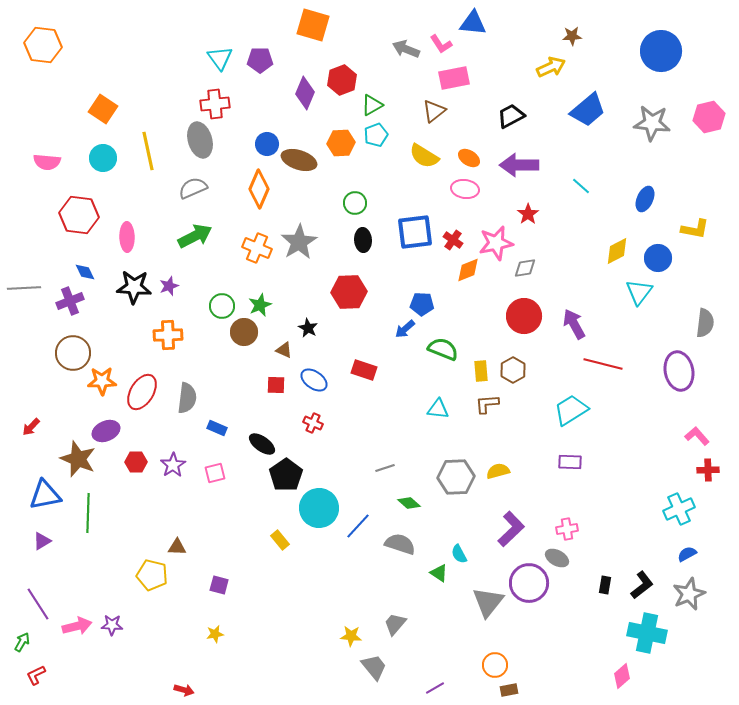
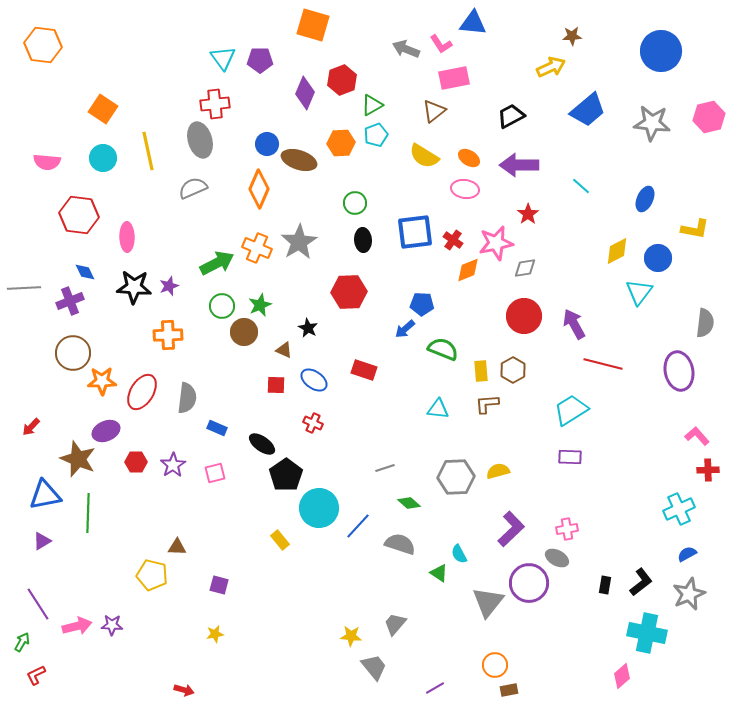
cyan triangle at (220, 58): moved 3 px right
green arrow at (195, 236): moved 22 px right, 27 px down
purple rectangle at (570, 462): moved 5 px up
black L-shape at (642, 585): moved 1 px left, 3 px up
